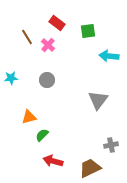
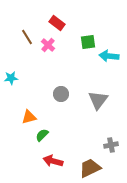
green square: moved 11 px down
gray circle: moved 14 px right, 14 px down
